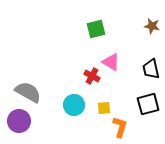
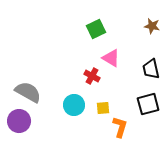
green square: rotated 12 degrees counterclockwise
pink triangle: moved 4 px up
yellow square: moved 1 px left
